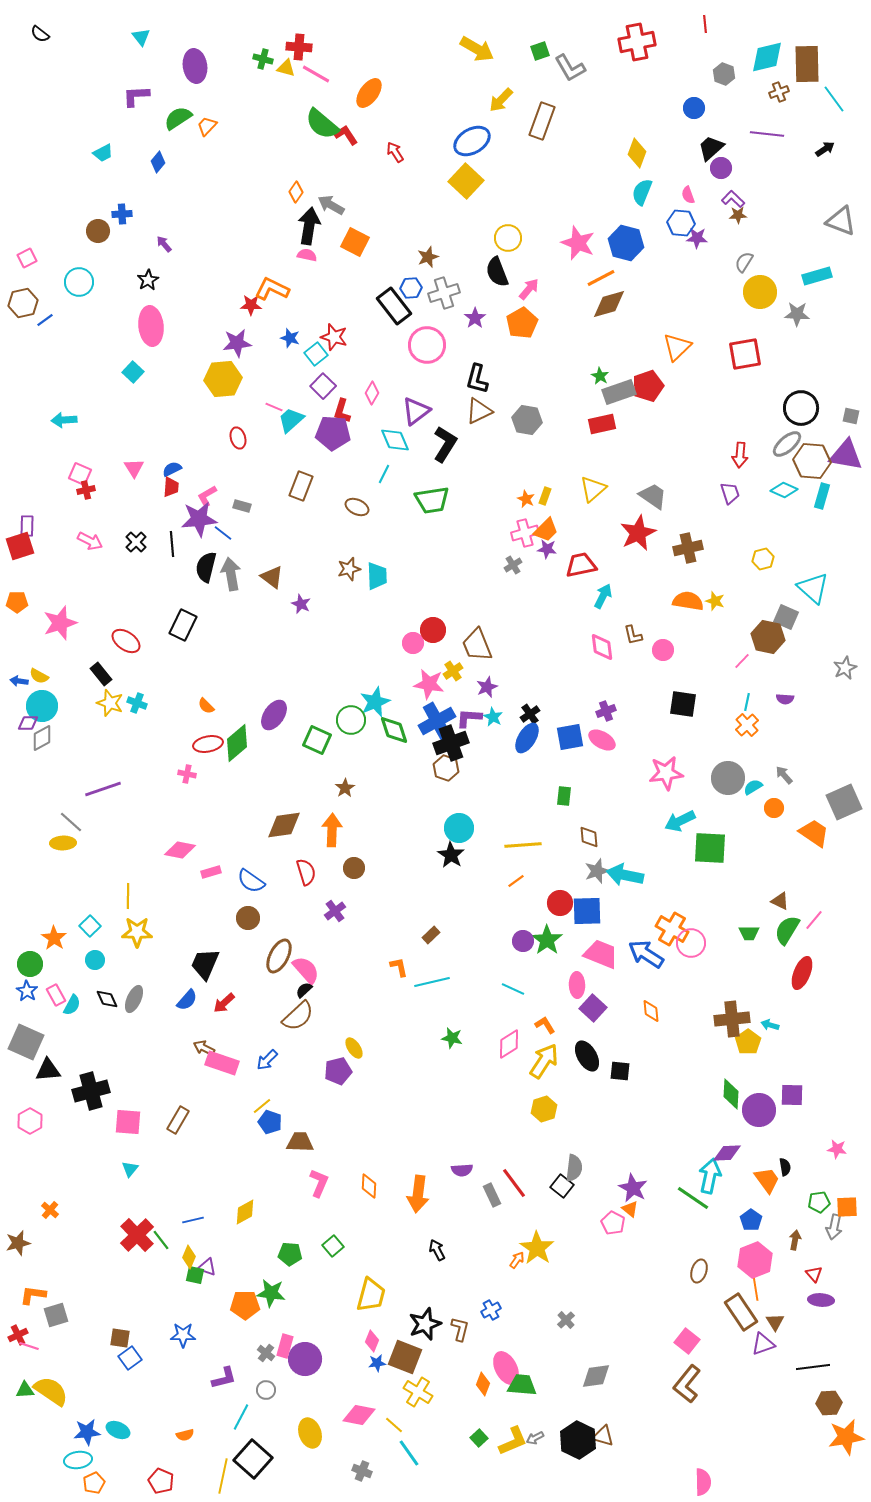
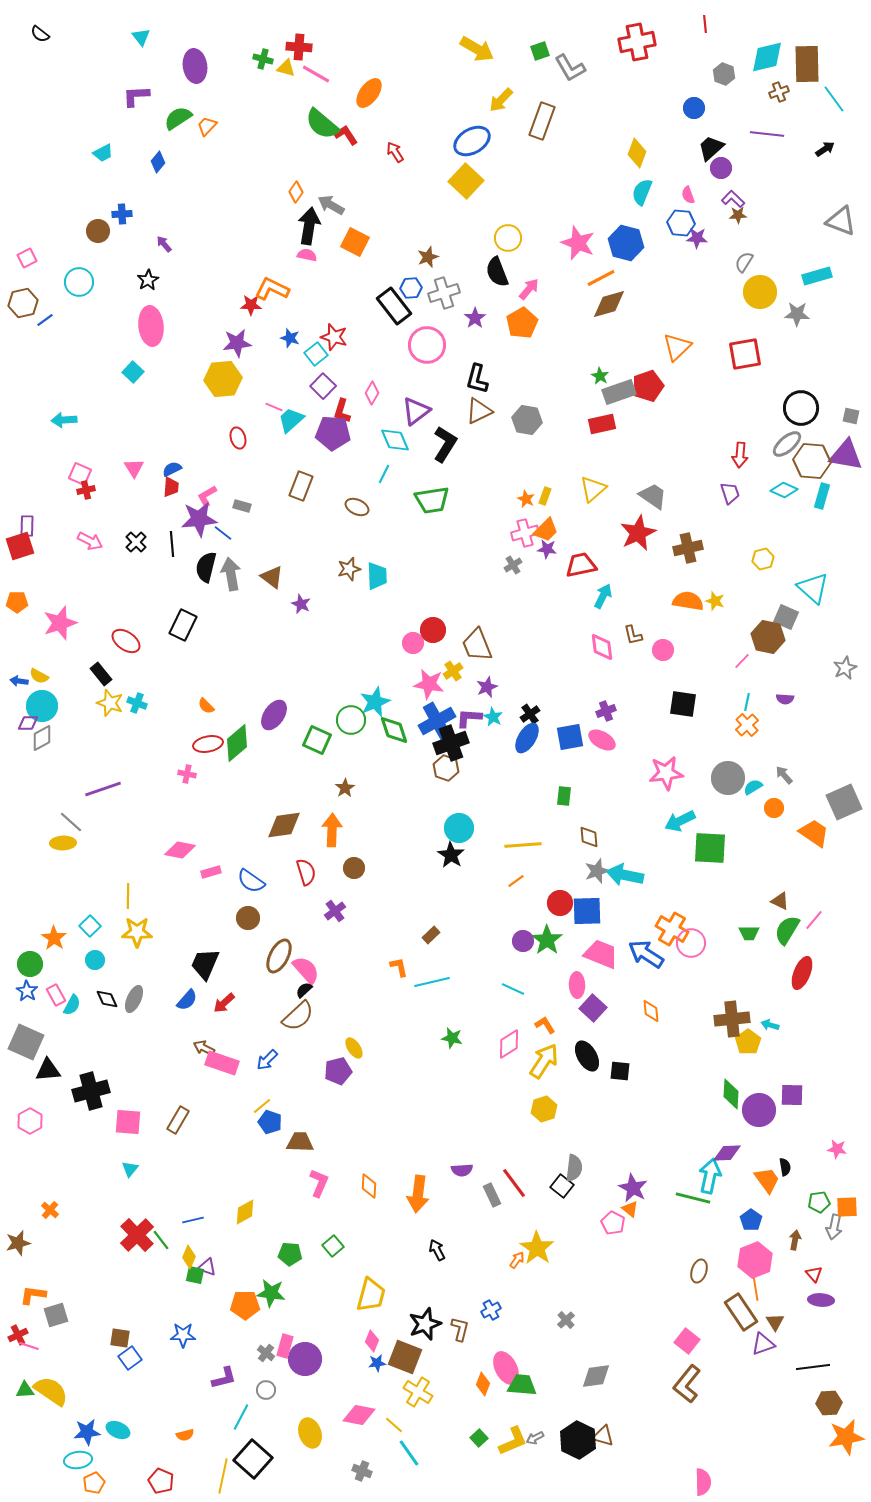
green line at (693, 1198): rotated 20 degrees counterclockwise
